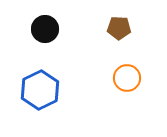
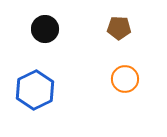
orange circle: moved 2 px left, 1 px down
blue hexagon: moved 5 px left
